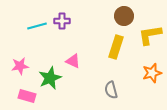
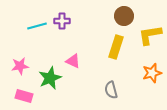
pink rectangle: moved 3 px left
